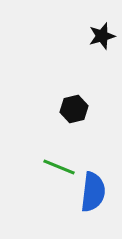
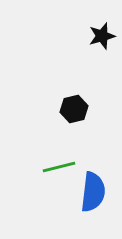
green line: rotated 36 degrees counterclockwise
